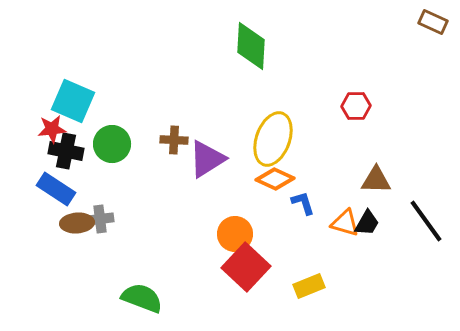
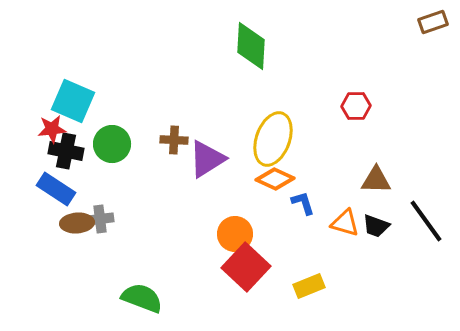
brown rectangle: rotated 44 degrees counterclockwise
black trapezoid: moved 9 px right, 3 px down; rotated 80 degrees clockwise
